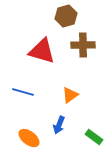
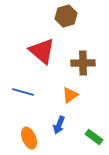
brown cross: moved 18 px down
red triangle: rotated 24 degrees clockwise
orange ellipse: rotated 30 degrees clockwise
